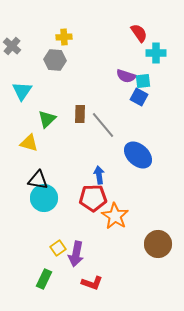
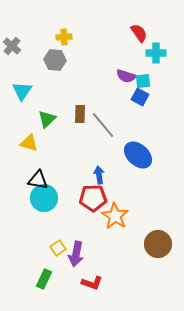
blue square: moved 1 px right
